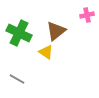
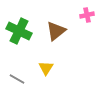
green cross: moved 2 px up
yellow triangle: moved 16 px down; rotated 28 degrees clockwise
